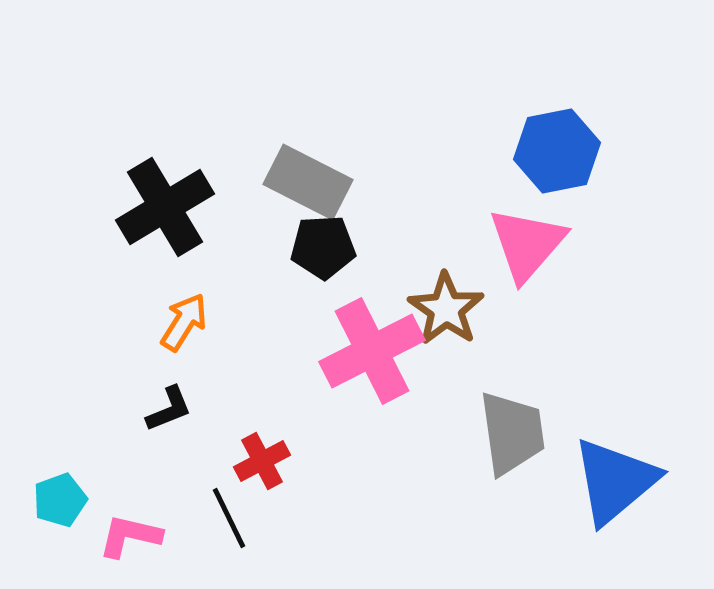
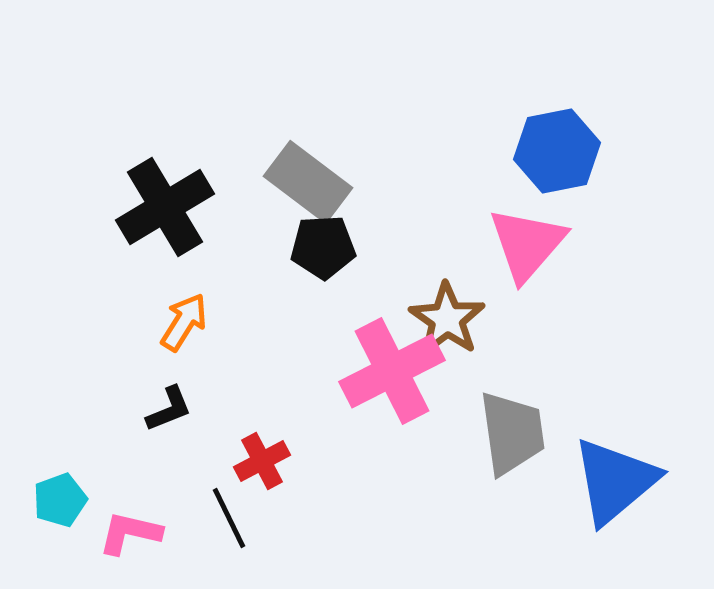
gray rectangle: rotated 10 degrees clockwise
brown star: moved 1 px right, 10 px down
pink cross: moved 20 px right, 20 px down
pink L-shape: moved 3 px up
